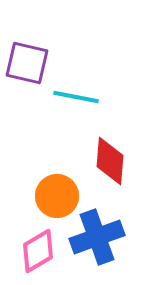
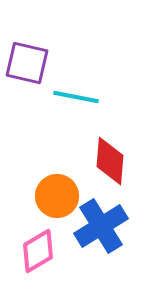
blue cross: moved 4 px right, 11 px up; rotated 12 degrees counterclockwise
